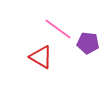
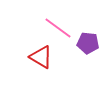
pink line: moved 1 px up
